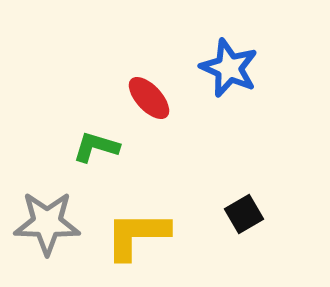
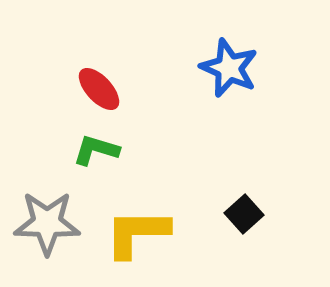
red ellipse: moved 50 px left, 9 px up
green L-shape: moved 3 px down
black square: rotated 12 degrees counterclockwise
yellow L-shape: moved 2 px up
